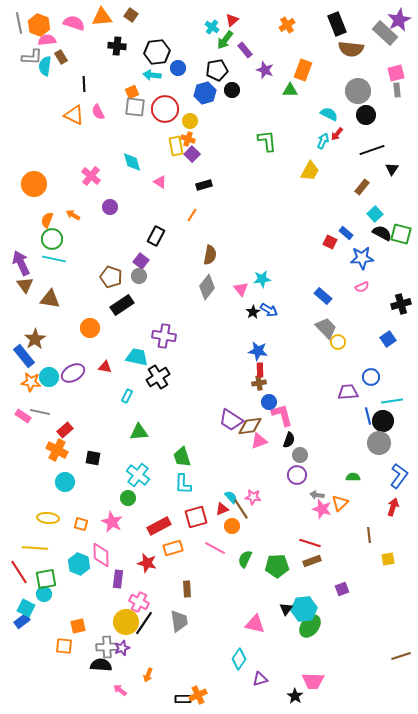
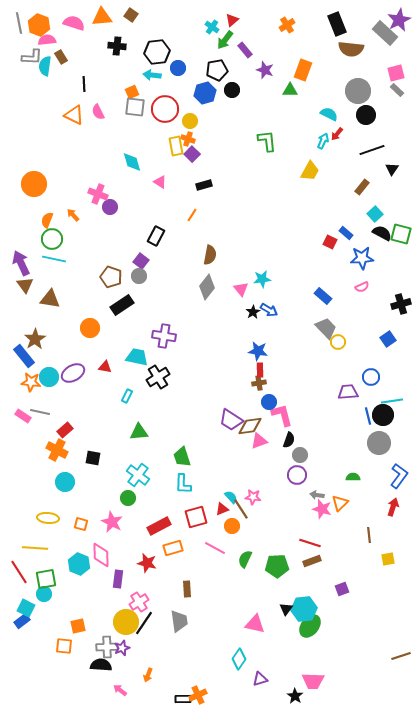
gray rectangle at (397, 90): rotated 40 degrees counterclockwise
pink cross at (91, 176): moved 7 px right, 18 px down; rotated 18 degrees counterclockwise
orange arrow at (73, 215): rotated 16 degrees clockwise
black circle at (383, 421): moved 6 px up
pink cross at (139, 602): rotated 30 degrees clockwise
